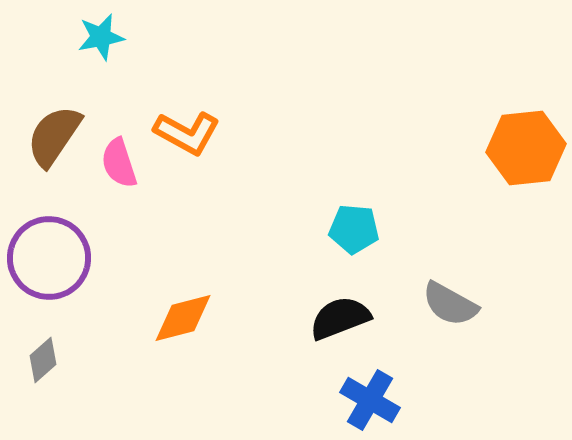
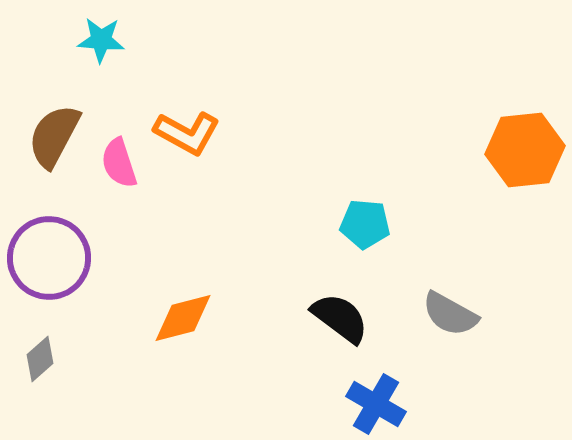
cyan star: moved 3 px down; rotated 15 degrees clockwise
brown semicircle: rotated 6 degrees counterclockwise
orange hexagon: moved 1 px left, 2 px down
cyan pentagon: moved 11 px right, 5 px up
gray semicircle: moved 10 px down
black semicircle: rotated 58 degrees clockwise
gray diamond: moved 3 px left, 1 px up
blue cross: moved 6 px right, 4 px down
